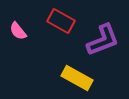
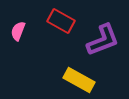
pink semicircle: rotated 60 degrees clockwise
yellow rectangle: moved 2 px right, 2 px down
